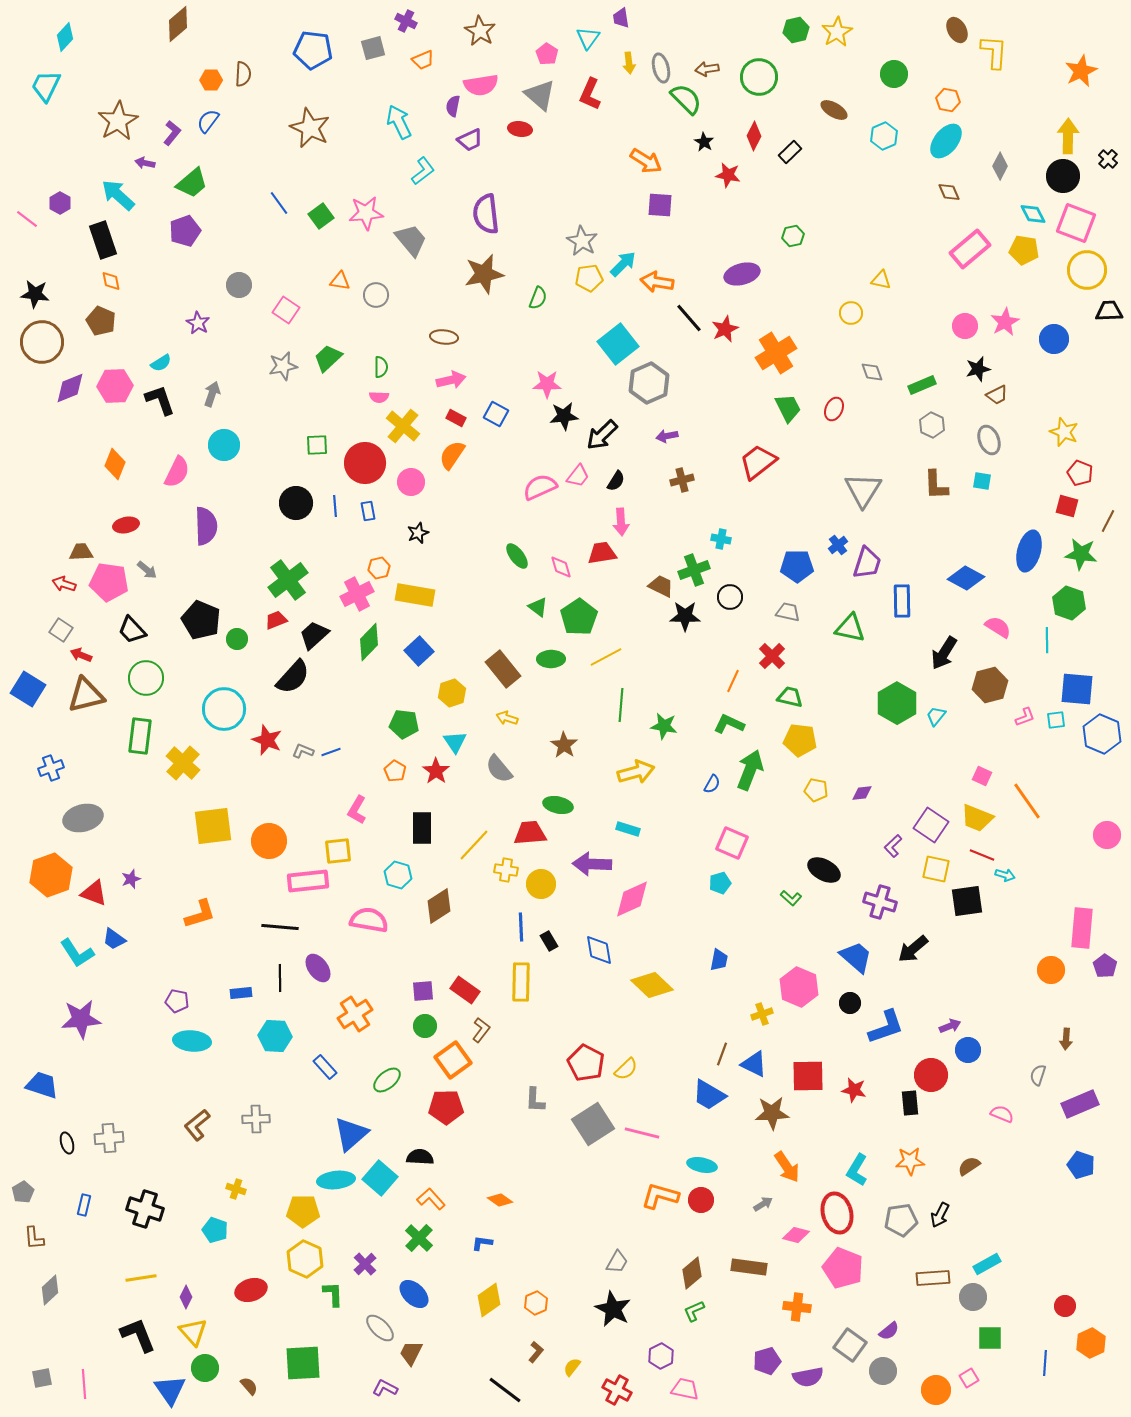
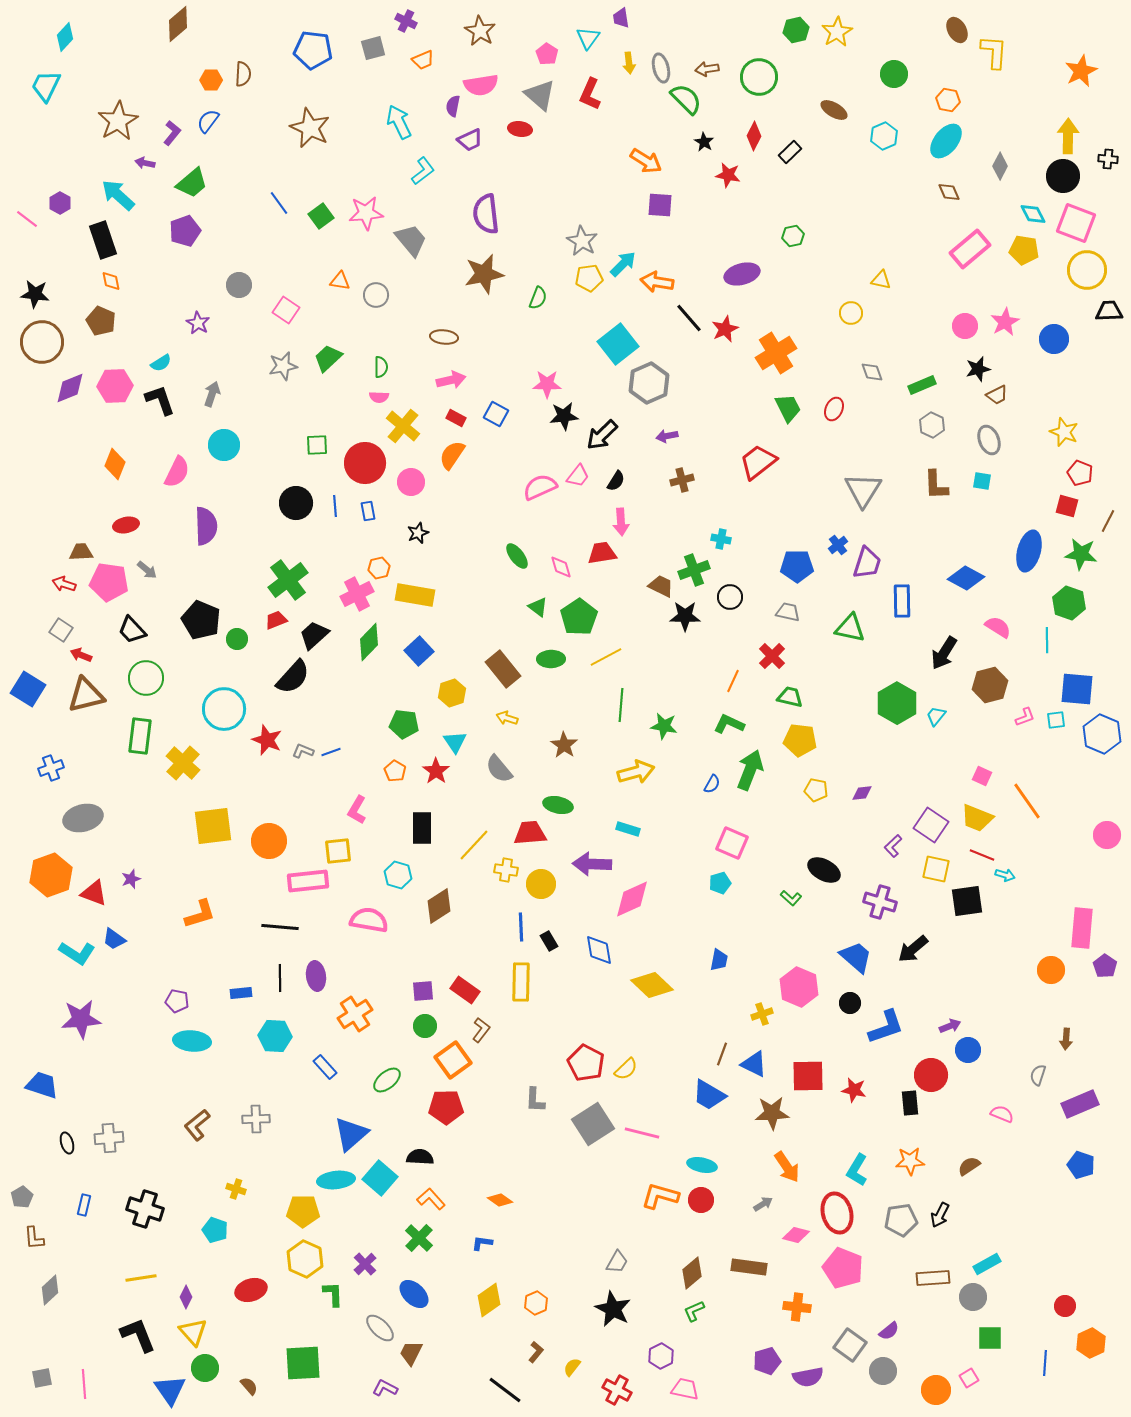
black cross at (1108, 159): rotated 36 degrees counterclockwise
cyan L-shape at (77, 953): rotated 24 degrees counterclockwise
purple ellipse at (318, 968): moved 2 px left, 8 px down; rotated 28 degrees clockwise
gray pentagon at (23, 1192): moved 1 px left, 5 px down
